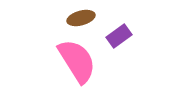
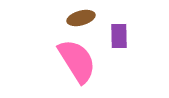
purple rectangle: rotated 55 degrees counterclockwise
